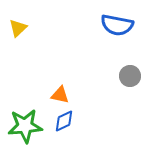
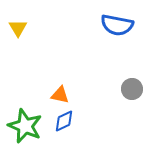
yellow triangle: rotated 18 degrees counterclockwise
gray circle: moved 2 px right, 13 px down
green star: rotated 28 degrees clockwise
